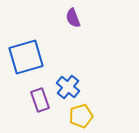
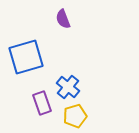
purple semicircle: moved 10 px left, 1 px down
purple rectangle: moved 2 px right, 3 px down
yellow pentagon: moved 6 px left
